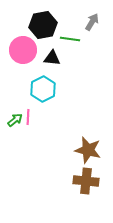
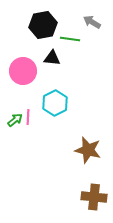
gray arrow: rotated 90 degrees counterclockwise
pink circle: moved 21 px down
cyan hexagon: moved 12 px right, 14 px down
brown cross: moved 8 px right, 16 px down
